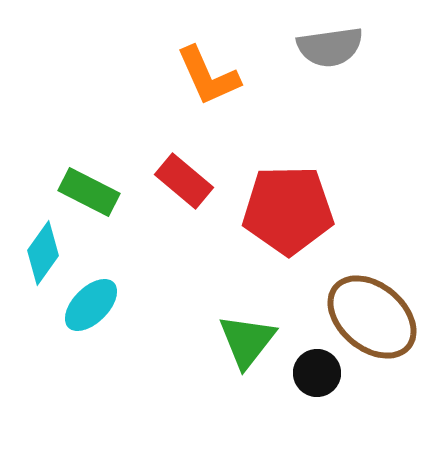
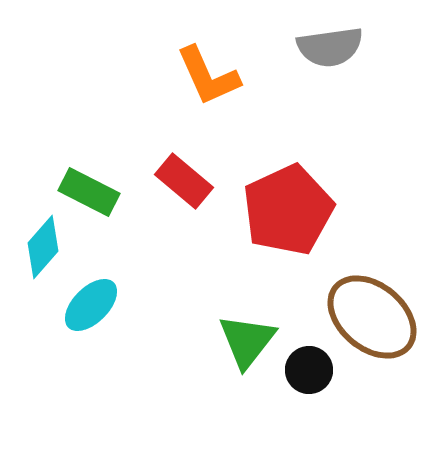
red pentagon: rotated 24 degrees counterclockwise
cyan diamond: moved 6 px up; rotated 6 degrees clockwise
black circle: moved 8 px left, 3 px up
